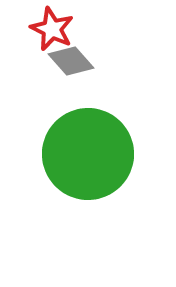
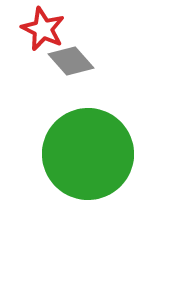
red star: moved 9 px left
